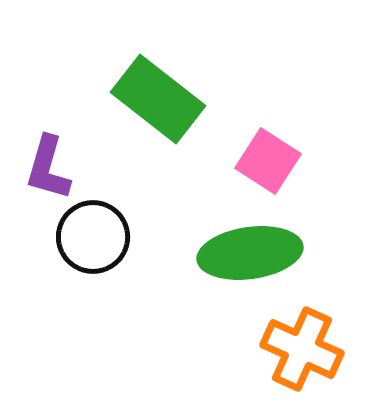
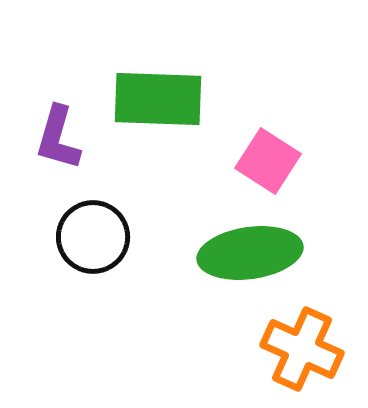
green rectangle: rotated 36 degrees counterclockwise
purple L-shape: moved 10 px right, 30 px up
